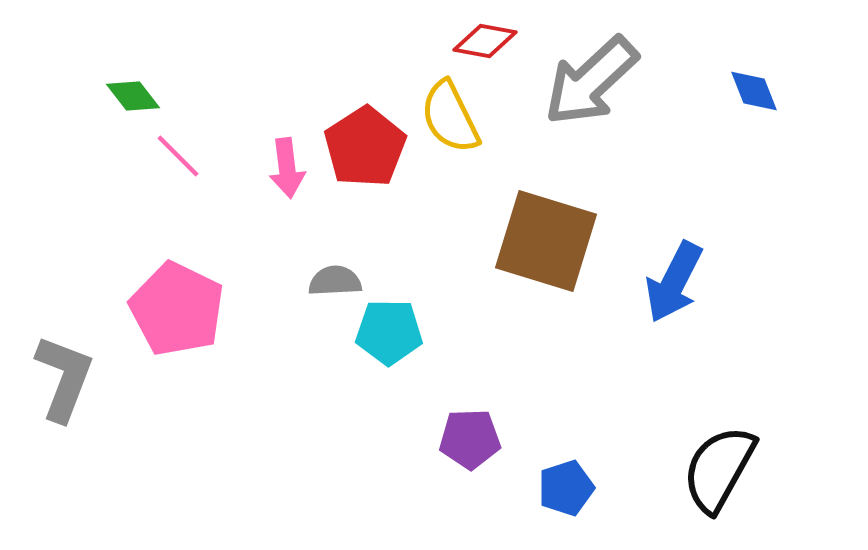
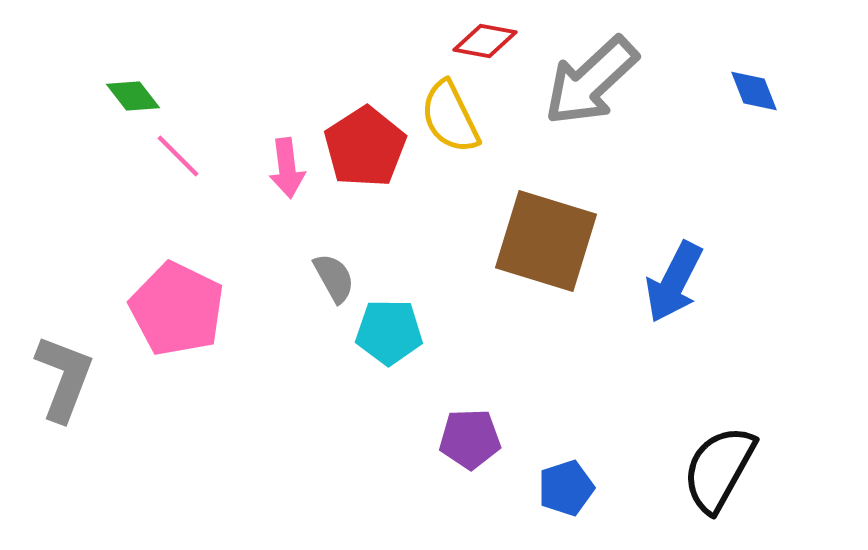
gray semicircle: moved 1 px left, 3 px up; rotated 64 degrees clockwise
